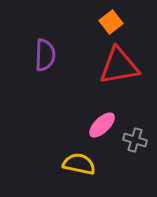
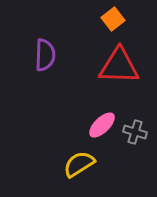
orange square: moved 2 px right, 3 px up
red triangle: rotated 12 degrees clockwise
gray cross: moved 8 px up
yellow semicircle: rotated 44 degrees counterclockwise
